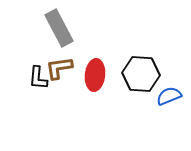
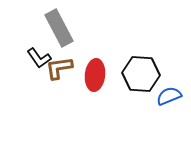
black L-shape: moved 1 px right, 20 px up; rotated 40 degrees counterclockwise
